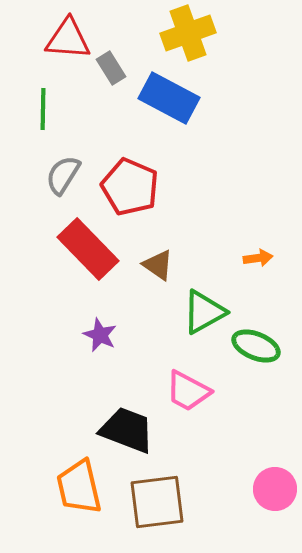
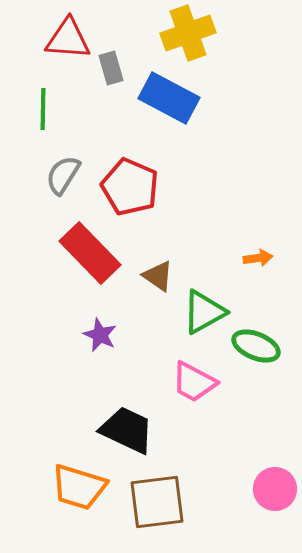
gray rectangle: rotated 16 degrees clockwise
red rectangle: moved 2 px right, 4 px down
brown triangle: moved 11 px down
pink trapezoid: moved 6 px right, 9 px up
black trapezoid: rotated 4 degrees clockwise
orange trapezoid: rotated 60 degrees counterclockwise
